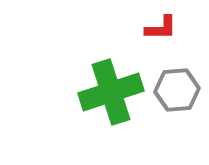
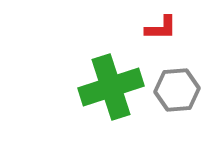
green cross: moved 5 px up
